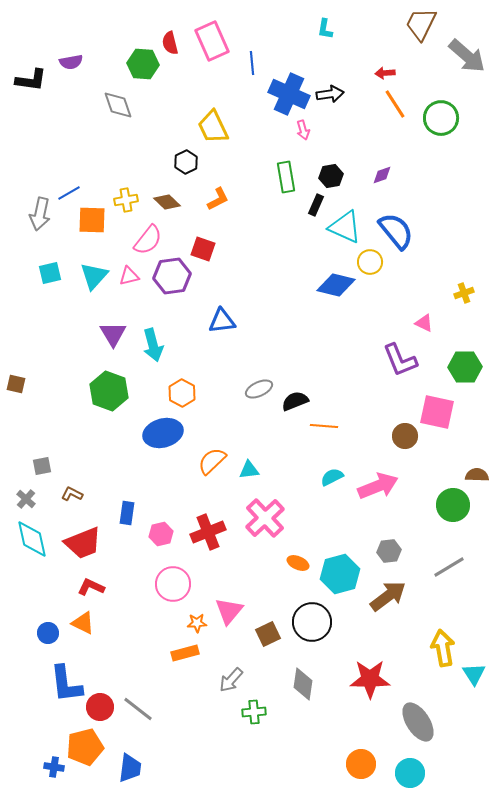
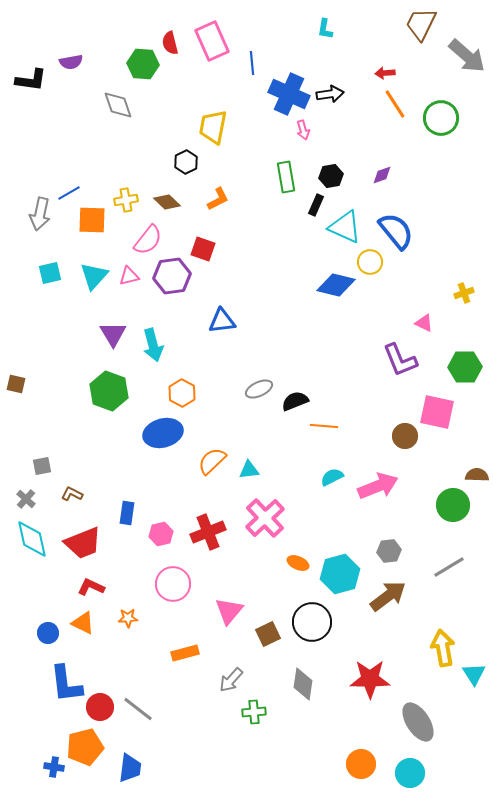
yellow trapezoid at (213, 127): rotated 36 degrees clockwise
orange star at (197, 623): moved 69 px left, 5 px up
